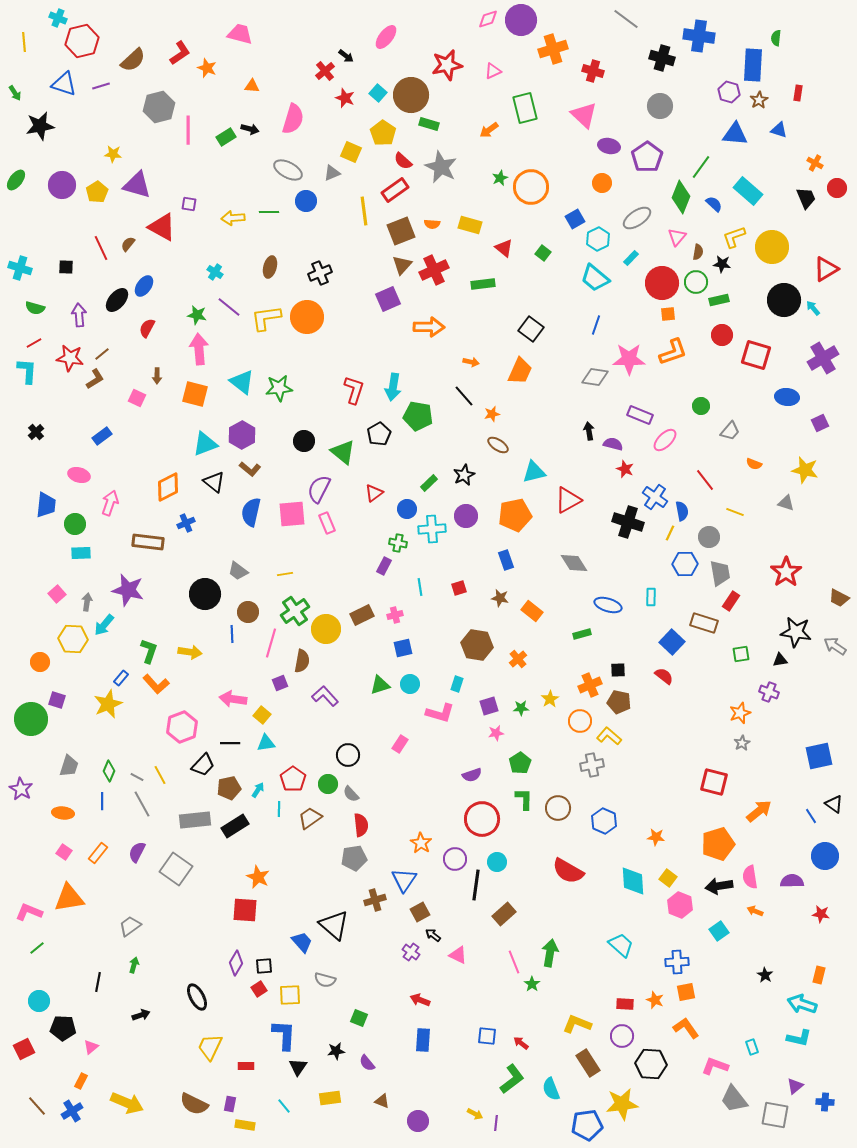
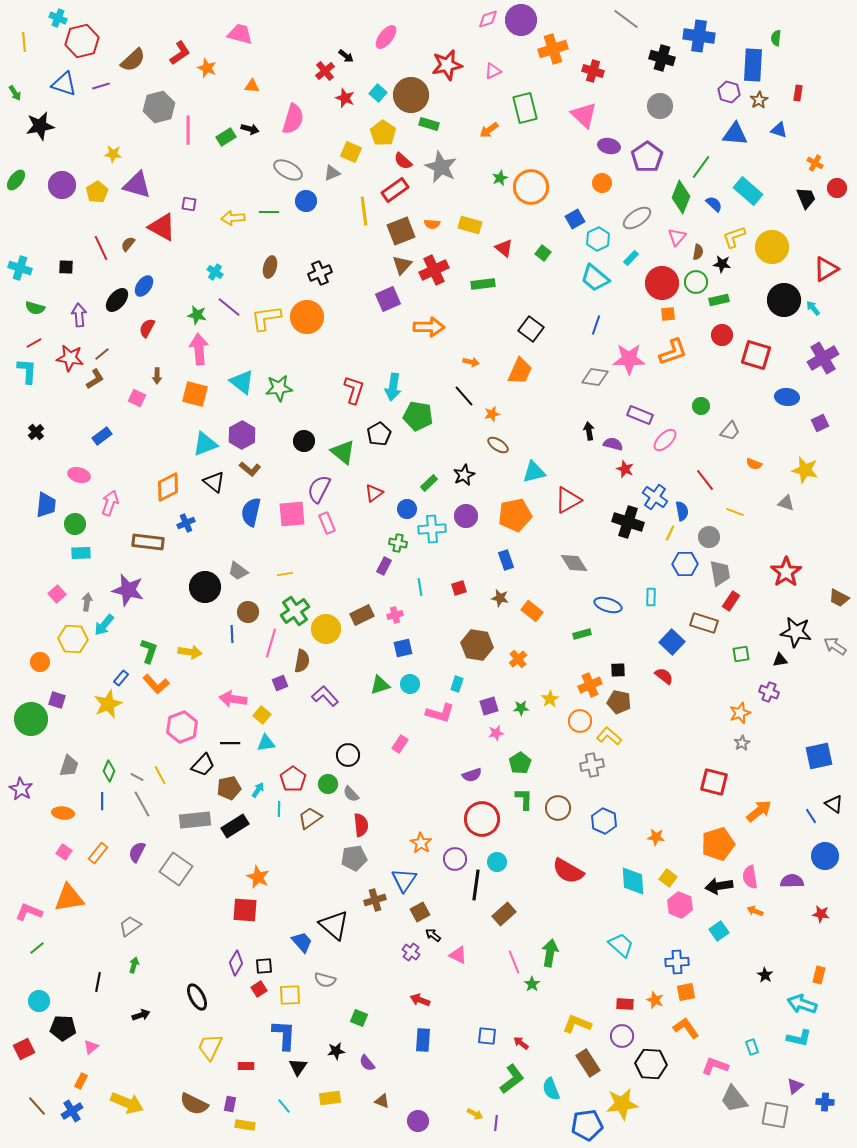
black circle at (205, 594): moved 7 px up
